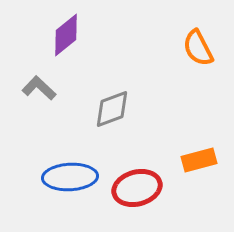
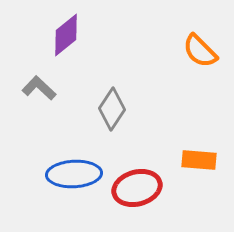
orange semicircle: moved 2 px right, 3 px down; rotated 18 degrees counterclockwise
gray diamond: rotated 36 degrees counterclockwise
orange rectangle: rotated 20 degrees clockwise
blue ellipse: moved 4 px right, 3 px up
